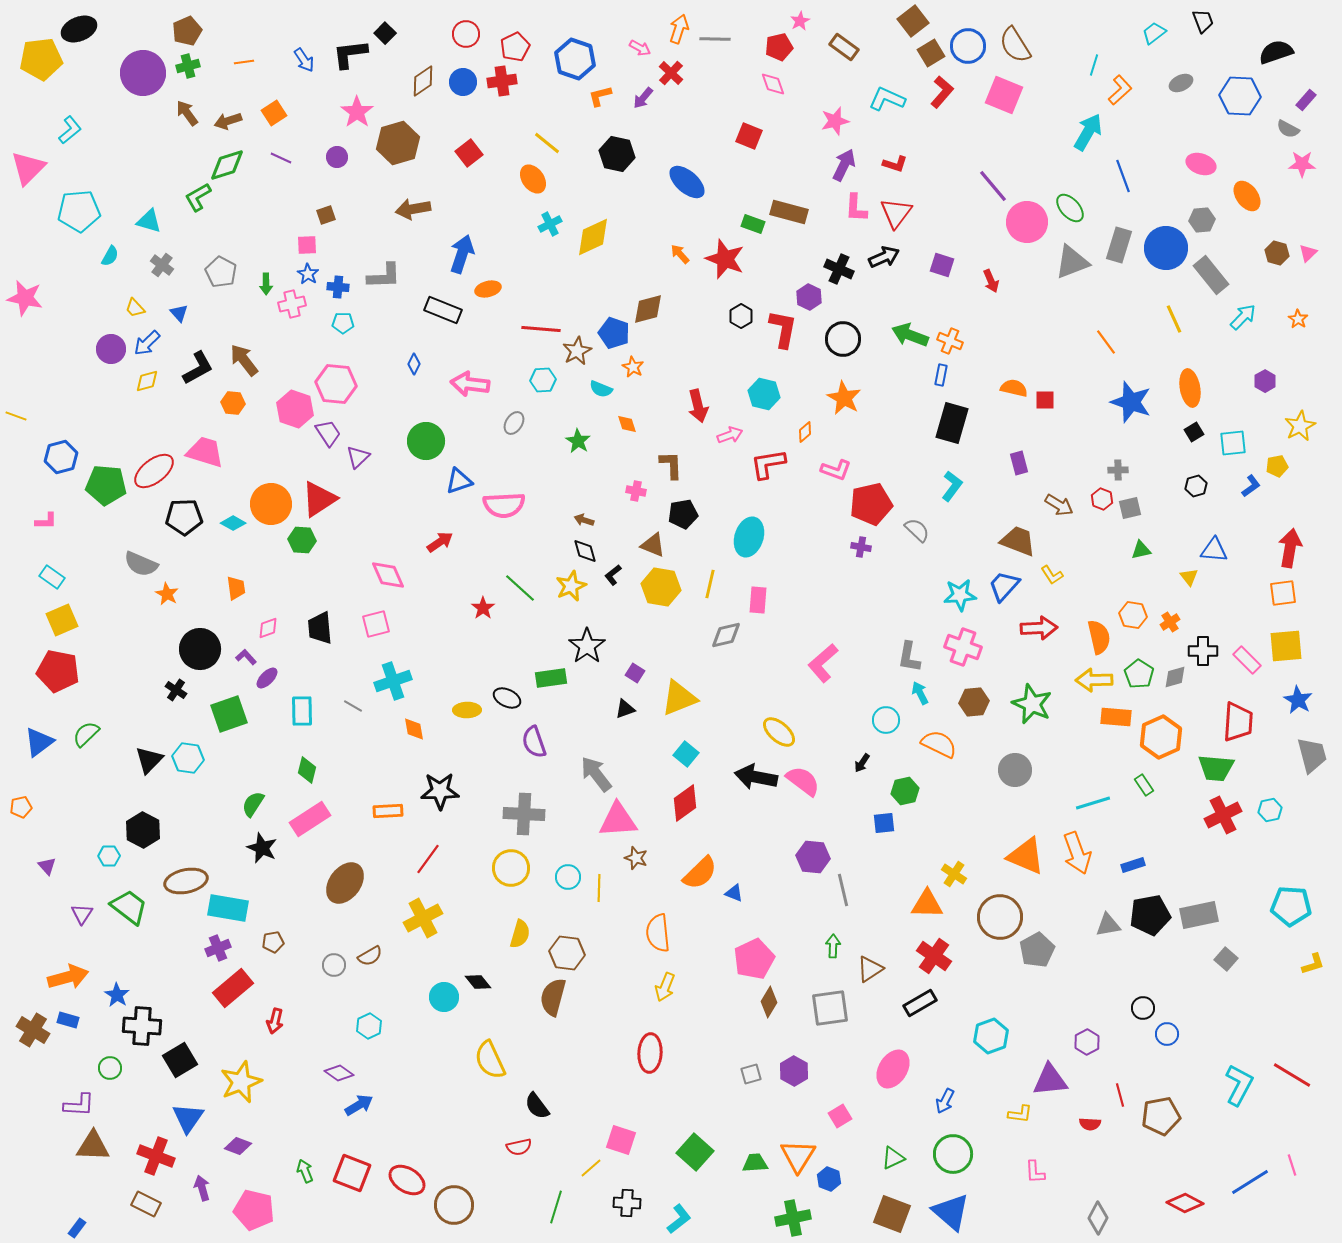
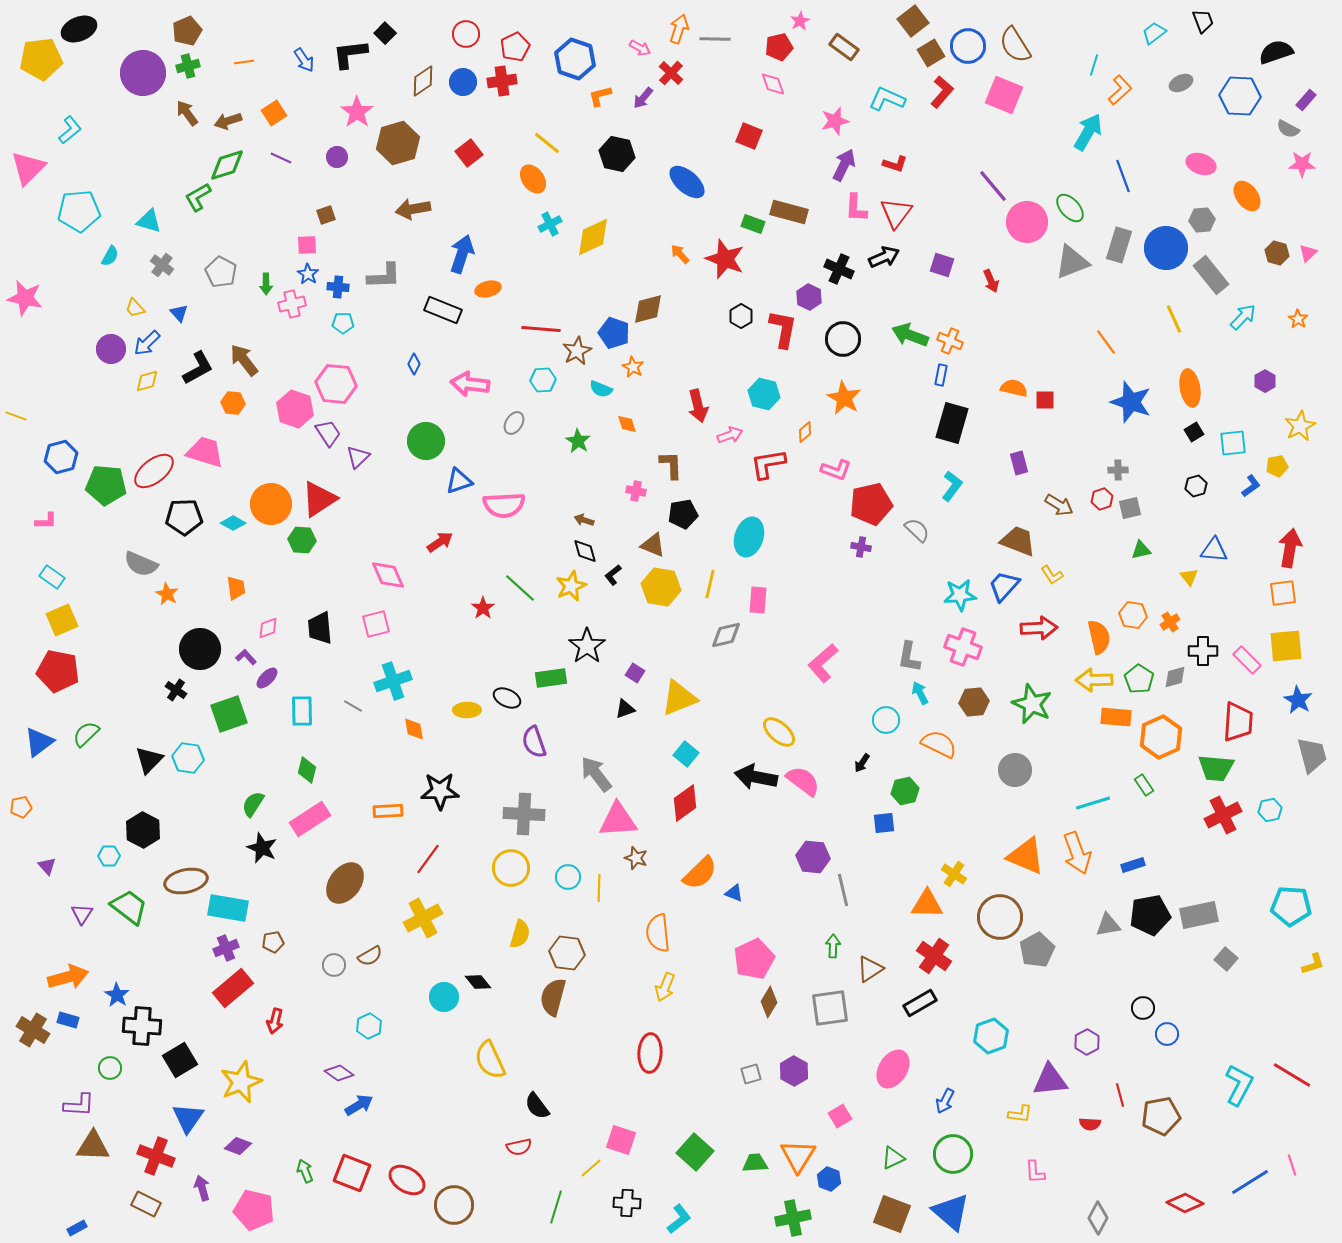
red hexagon at (1102, 499): rotated 20 degrees clockwise
green pentagon at (1139, 674): moved 5 px down
purple cross at (218, 948): moved 8 px right
blue rectangle at (77, 1228): rotated 24 degrees clockwise
